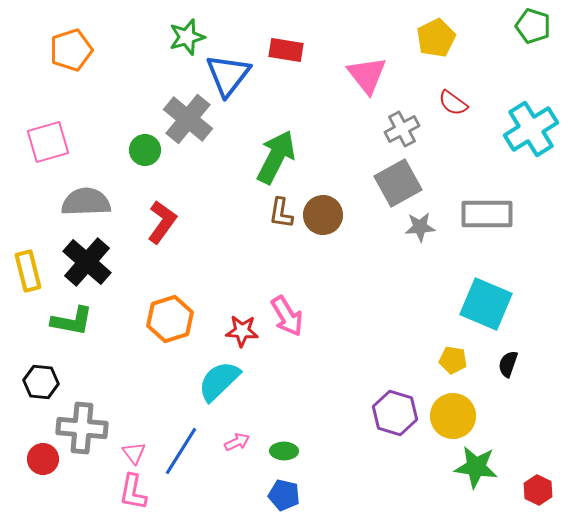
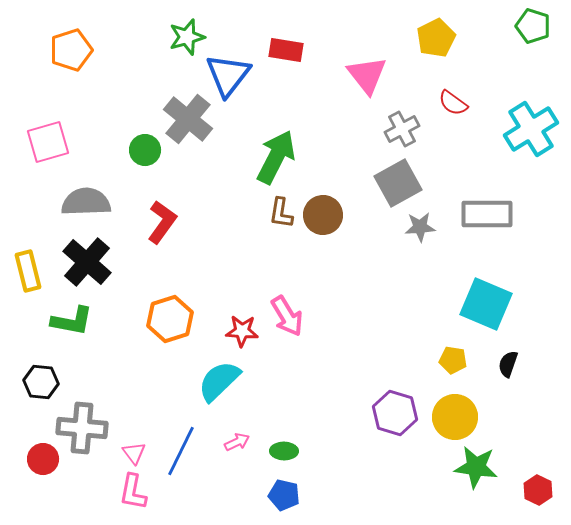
yellow circle at (453, 416): moved 2 px right, 1 px down
blue line at (181, 451): rotated 6 degrees counterclockwise
